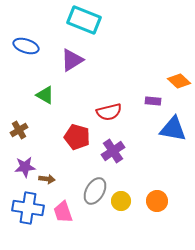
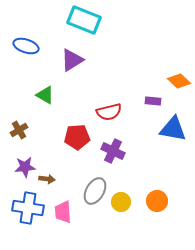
red pentagon: rotated 20 degrees counterclockwise
purple cross: rotated 30 degrees counterclockwise
yellow circle: moved 1 px down
pink trapezoid: rotated 15 degrees clockwise
